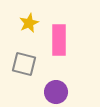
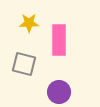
yellow star: rotated 24 degrees clockwise
purple circle: moved 3 px right
